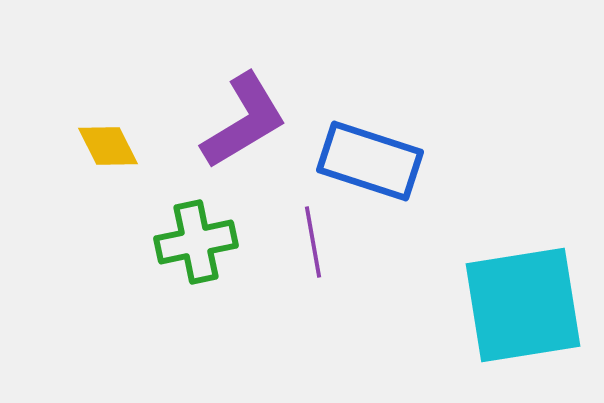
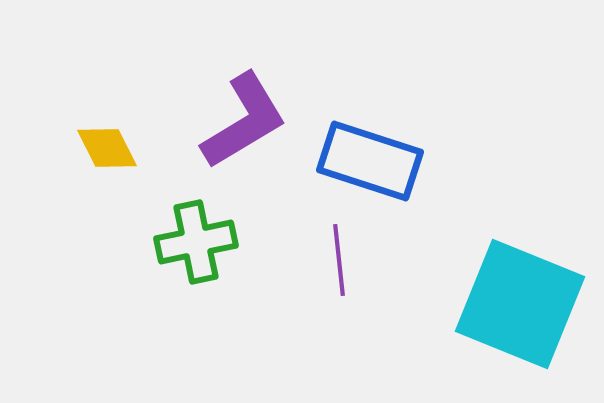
yellow diamond: moved 1 px left, 2 px down
purple line: moved 26 px right, 18 px down; rotated 4 degrees clockwise
cyan square: moved 3 px left, 1 px up; rotated 31 degrees clockwise
